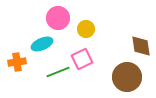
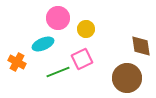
cyan ellipse: moved 1 px right
orange cross: rotated 36 degrees clockwise
brown circle: moved 1 px down
